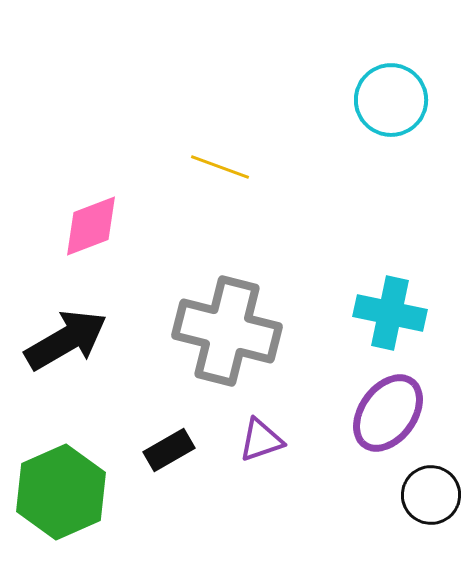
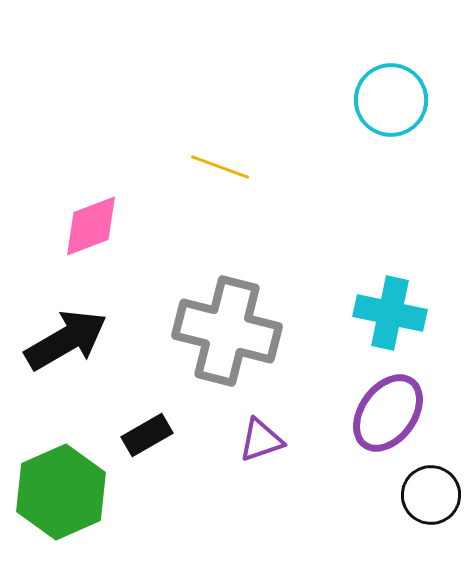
black rectangle: moved 22 px left, 15 px up
